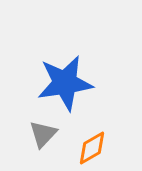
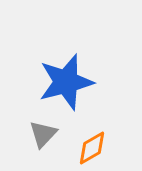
blue star: moved 1 px right, 1 px up; rotated 6 degrees counterclockwise
